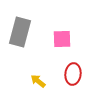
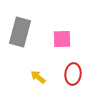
yellow arrow: moved 4 px up
